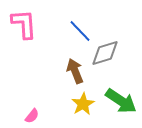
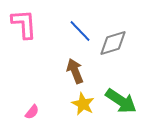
gray diamond: moved 8 px right, 10 px up
yellow star: rotated 15 degrees counterclockwise
pink semicircle: moved 4 px up
